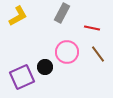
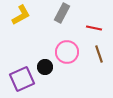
yellow L-shape: moved 3 px right, 1 px up
red line: moved 2 px right
brown line: moved 1 px right; rotated 18 degrees clockwise
purple square: moved 2 px down
